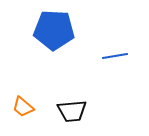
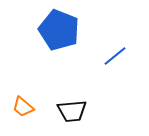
blue pentagon: moved 5 px right; rotated 18 degrees clockwise
blue line: rotated 30 degrees counterclockwise
